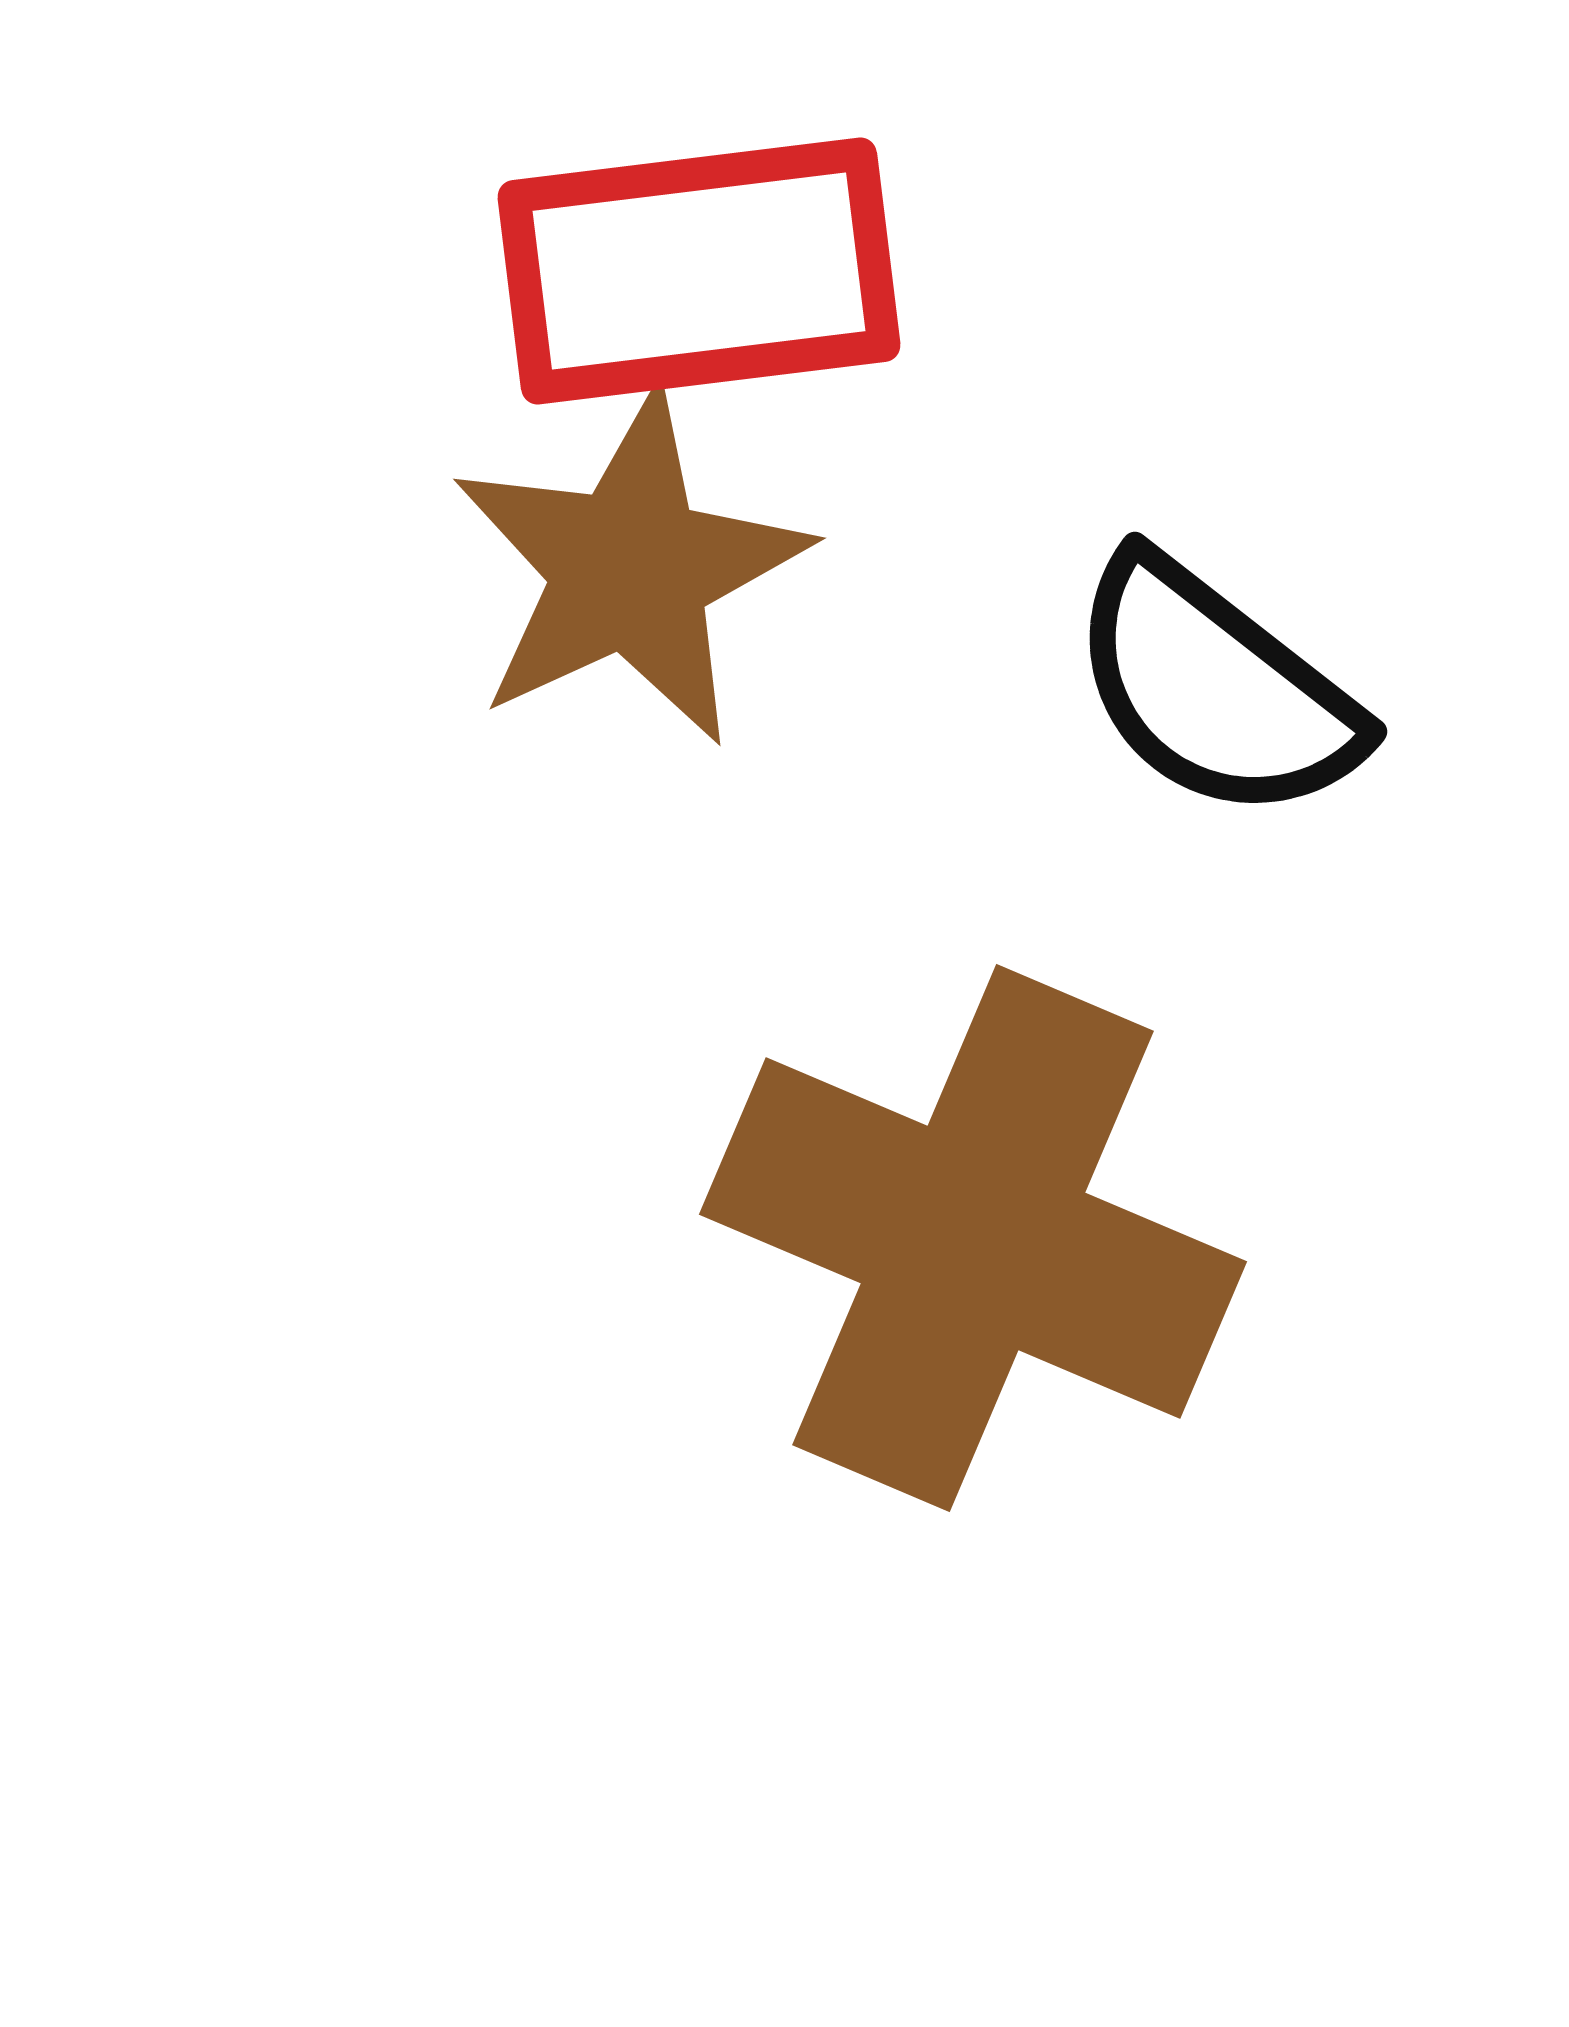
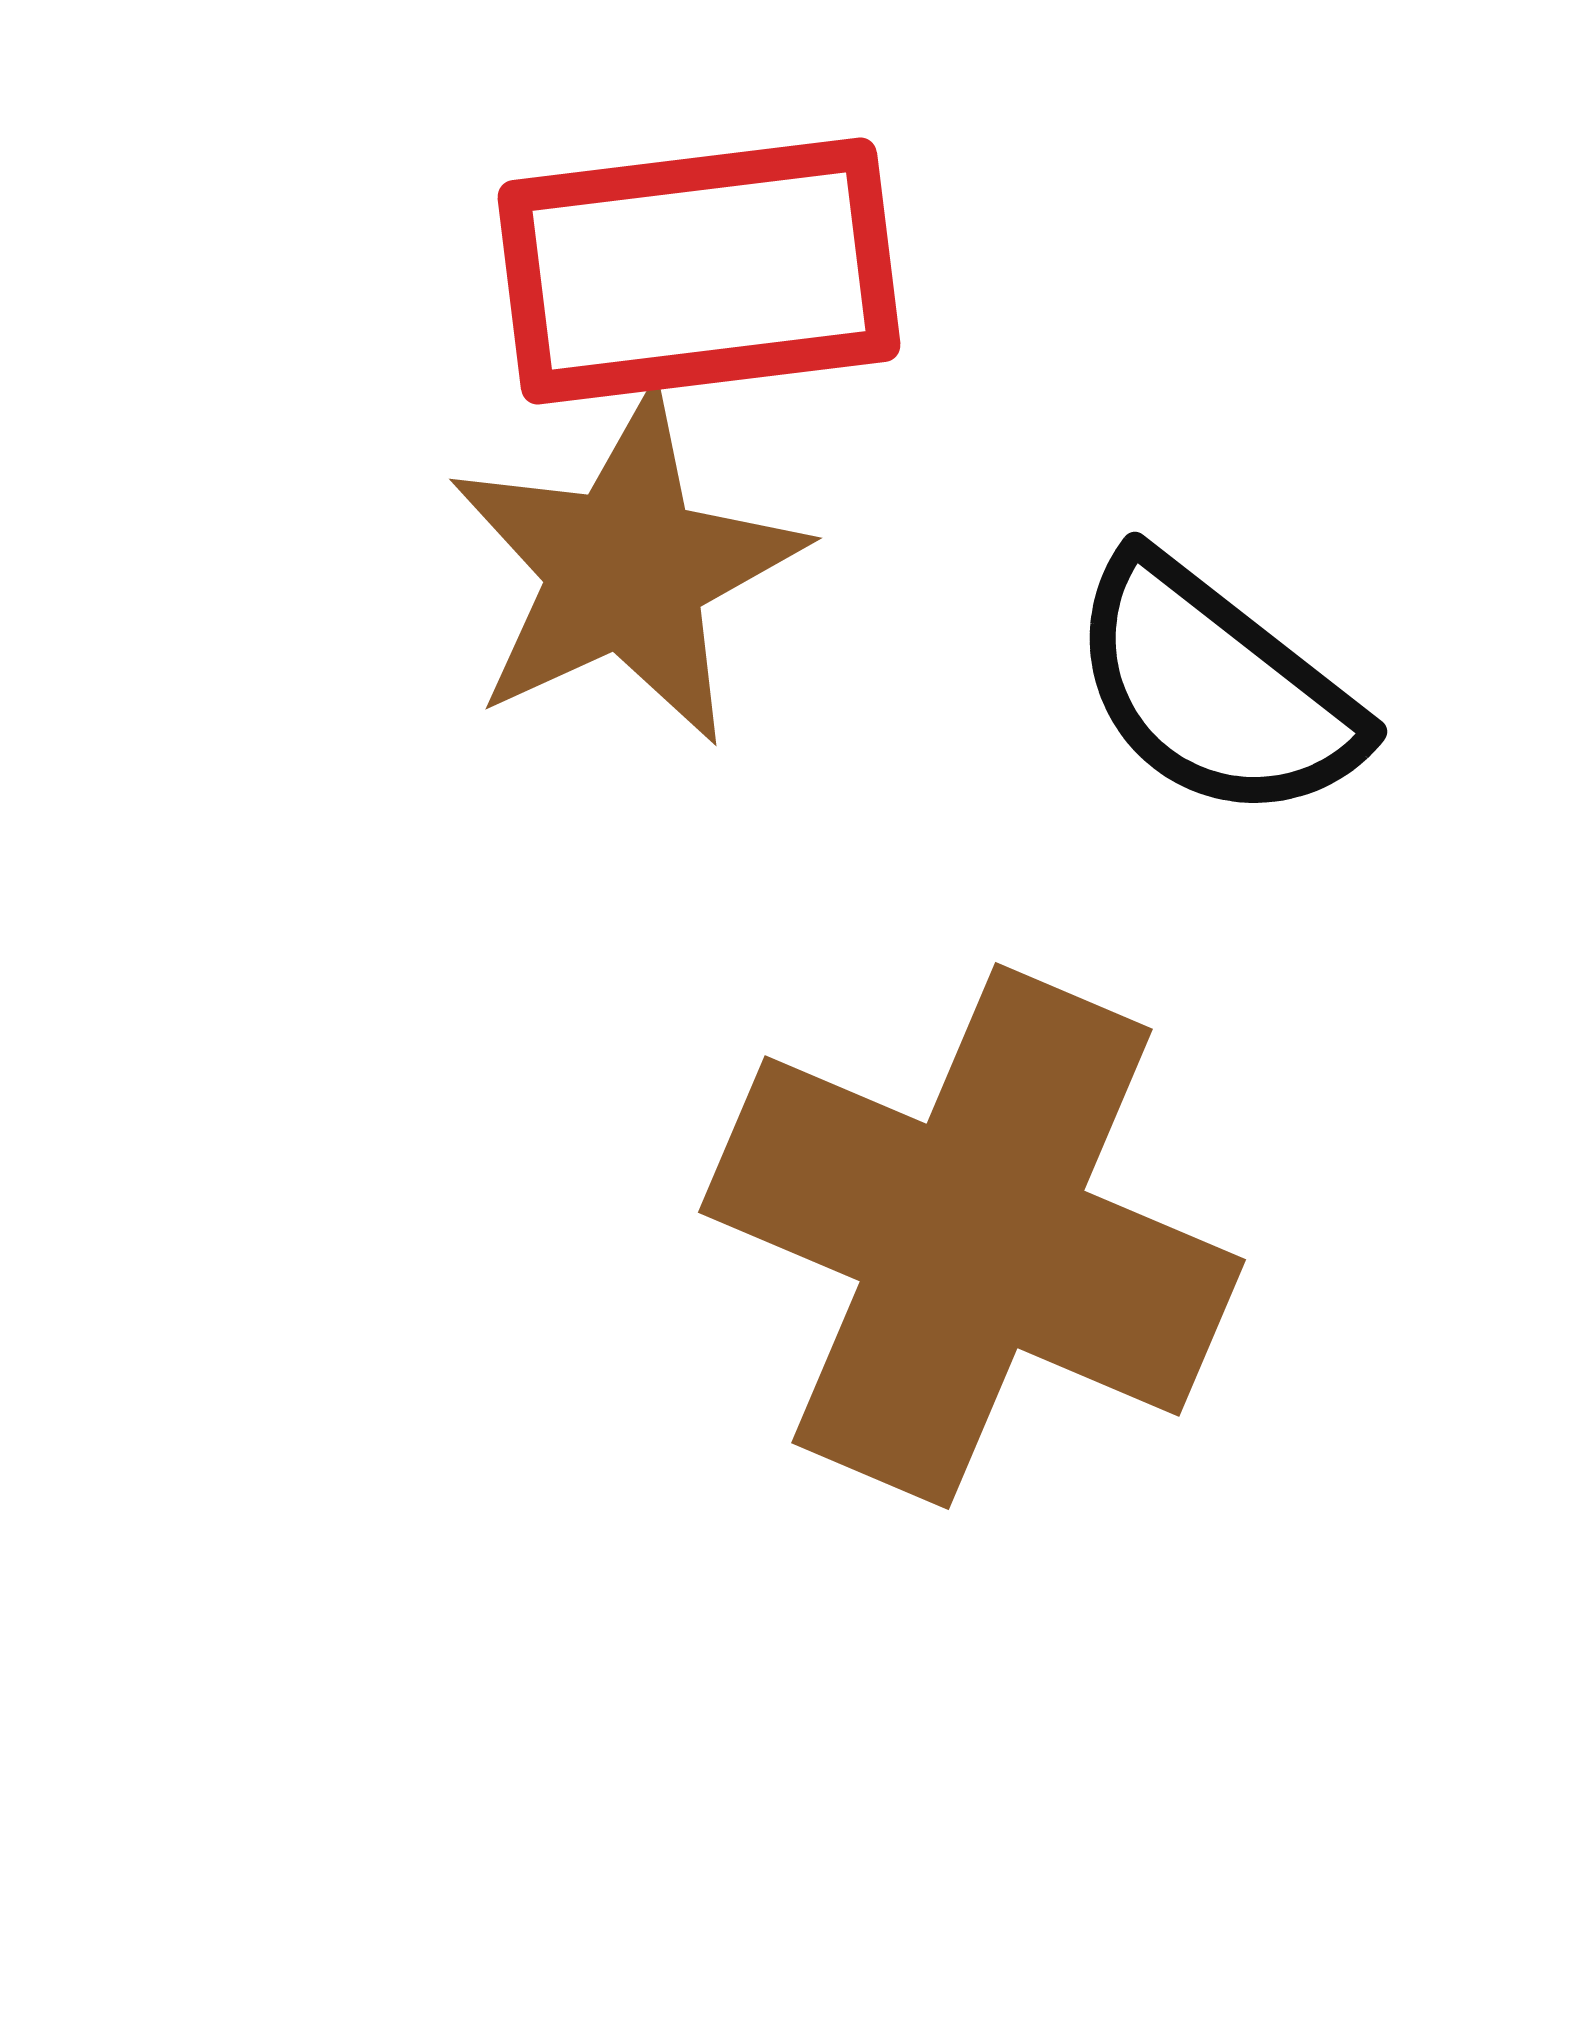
brown star: moved 4 px left
brown cross: moved 1 px left, 2 px up
